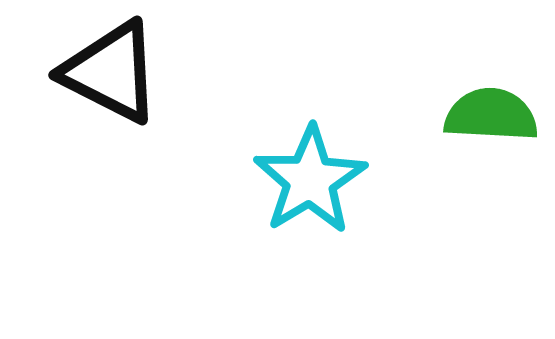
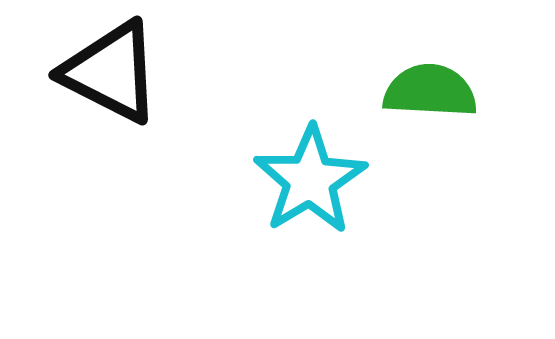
green semicircle: moved 61 px left, 24 px up
